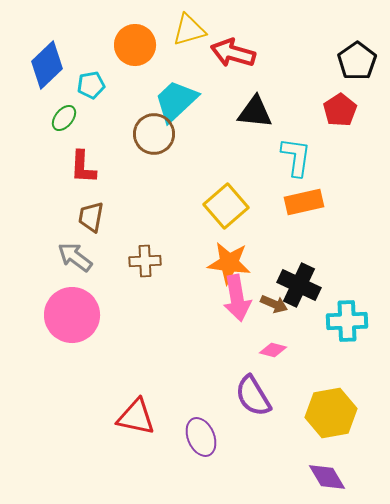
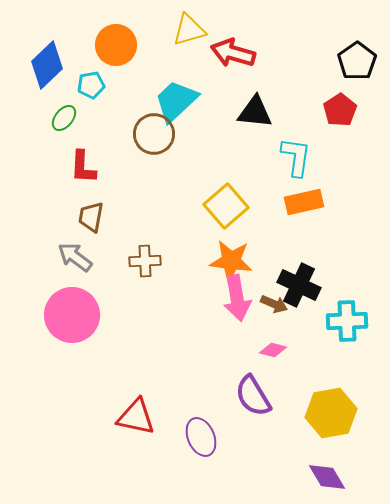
orange circle: moved 19 px left
orange star: moved 2 px right, 2 px up
